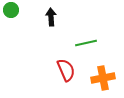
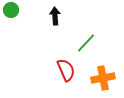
black arrow: moved 4 px right, 1 px up
green line: rotated 35 degrees counterclockwise
